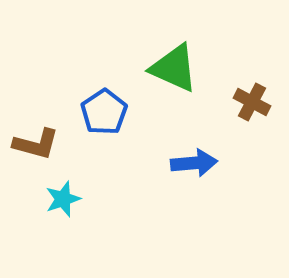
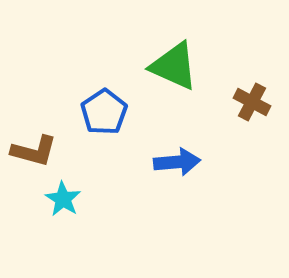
green triangle: moved 2 px up
brown L-shape: moved 2 px left, 7 px down
blue arrow: moved 17 px left, 1 px up
cyan star: rotated 21 degrees counterclockwise
